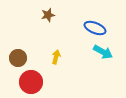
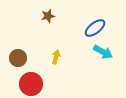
brown star: moved 1 px down
blue ellipse: rotated 60 degrees counterclockwise
red circle: moved 2 px down
